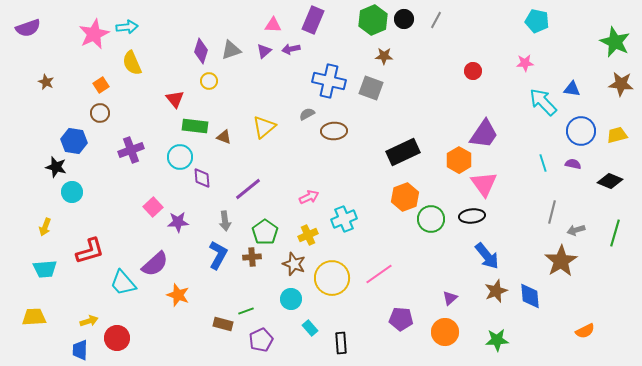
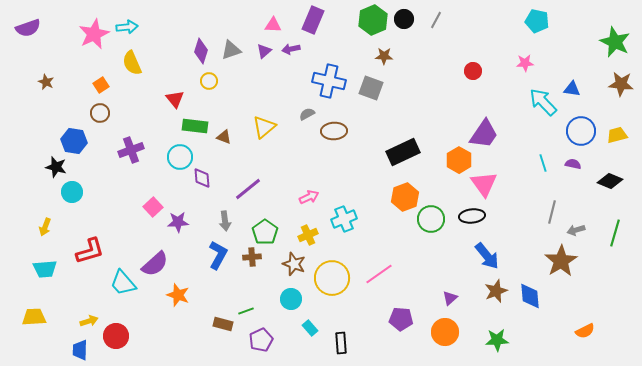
red circle at (117, 338): moved 1 px left, 2 px up
